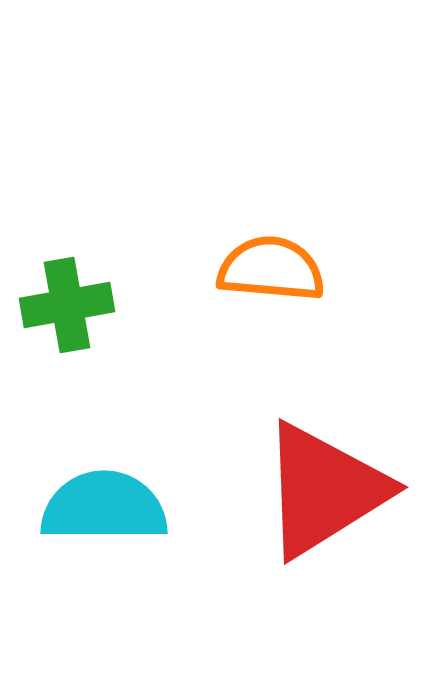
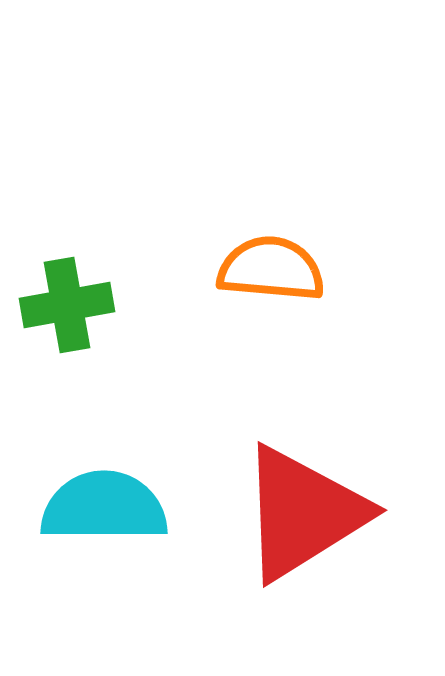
red triangle: moved 21 px left, 23 px down
